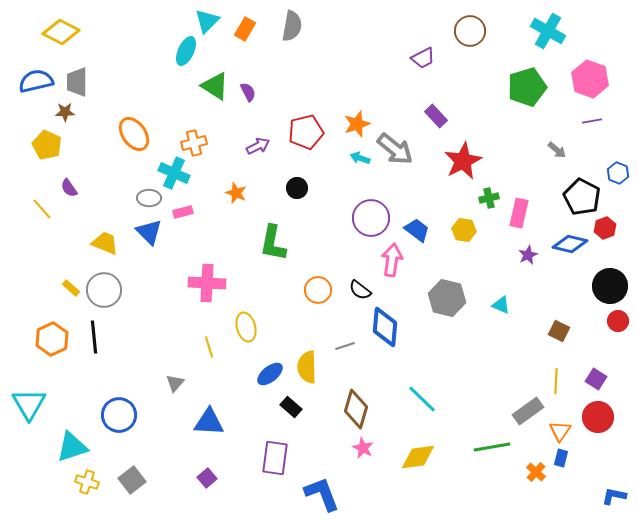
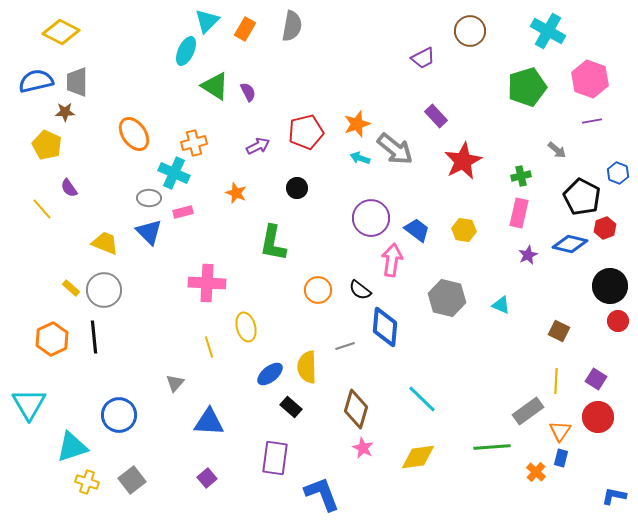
green cross at (489, 198): moved 32 px right, 22 px up
green line at (492, 447): rotated 6 degrees clockwise
